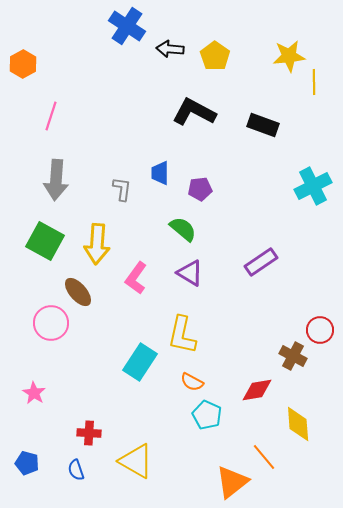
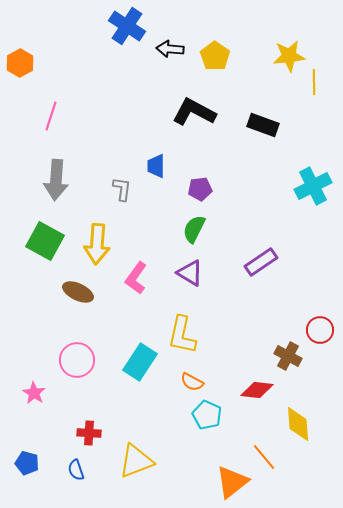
orange hexagon: moved 3 px left, 1 px up
blue trapezoid: moved 4 px left, 7 px up
green semicircle: moved 11 px right; rotated 104 degrees counterclockwise
brown ellipse: rotated 24 degrees counterclockwise
pink circle: moved 26 px right, 37 px down
brown cross: moved 5 px left
red diamond: rotated 16 degrees clockwise
yellow triangle: rotated 51 degrees counterclockwise
